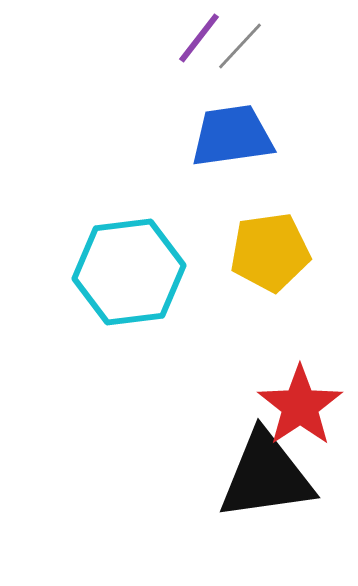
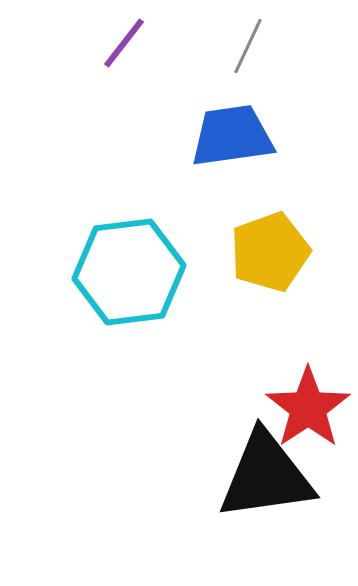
purple line: moved 75 px left, 5 px down
gray line: moved 8 px right; rotated 18 degrees counterclockwise
yellow pentagon: rotated 12 degrees counterclockwise
red star: moved 8 px right, 2 px down
